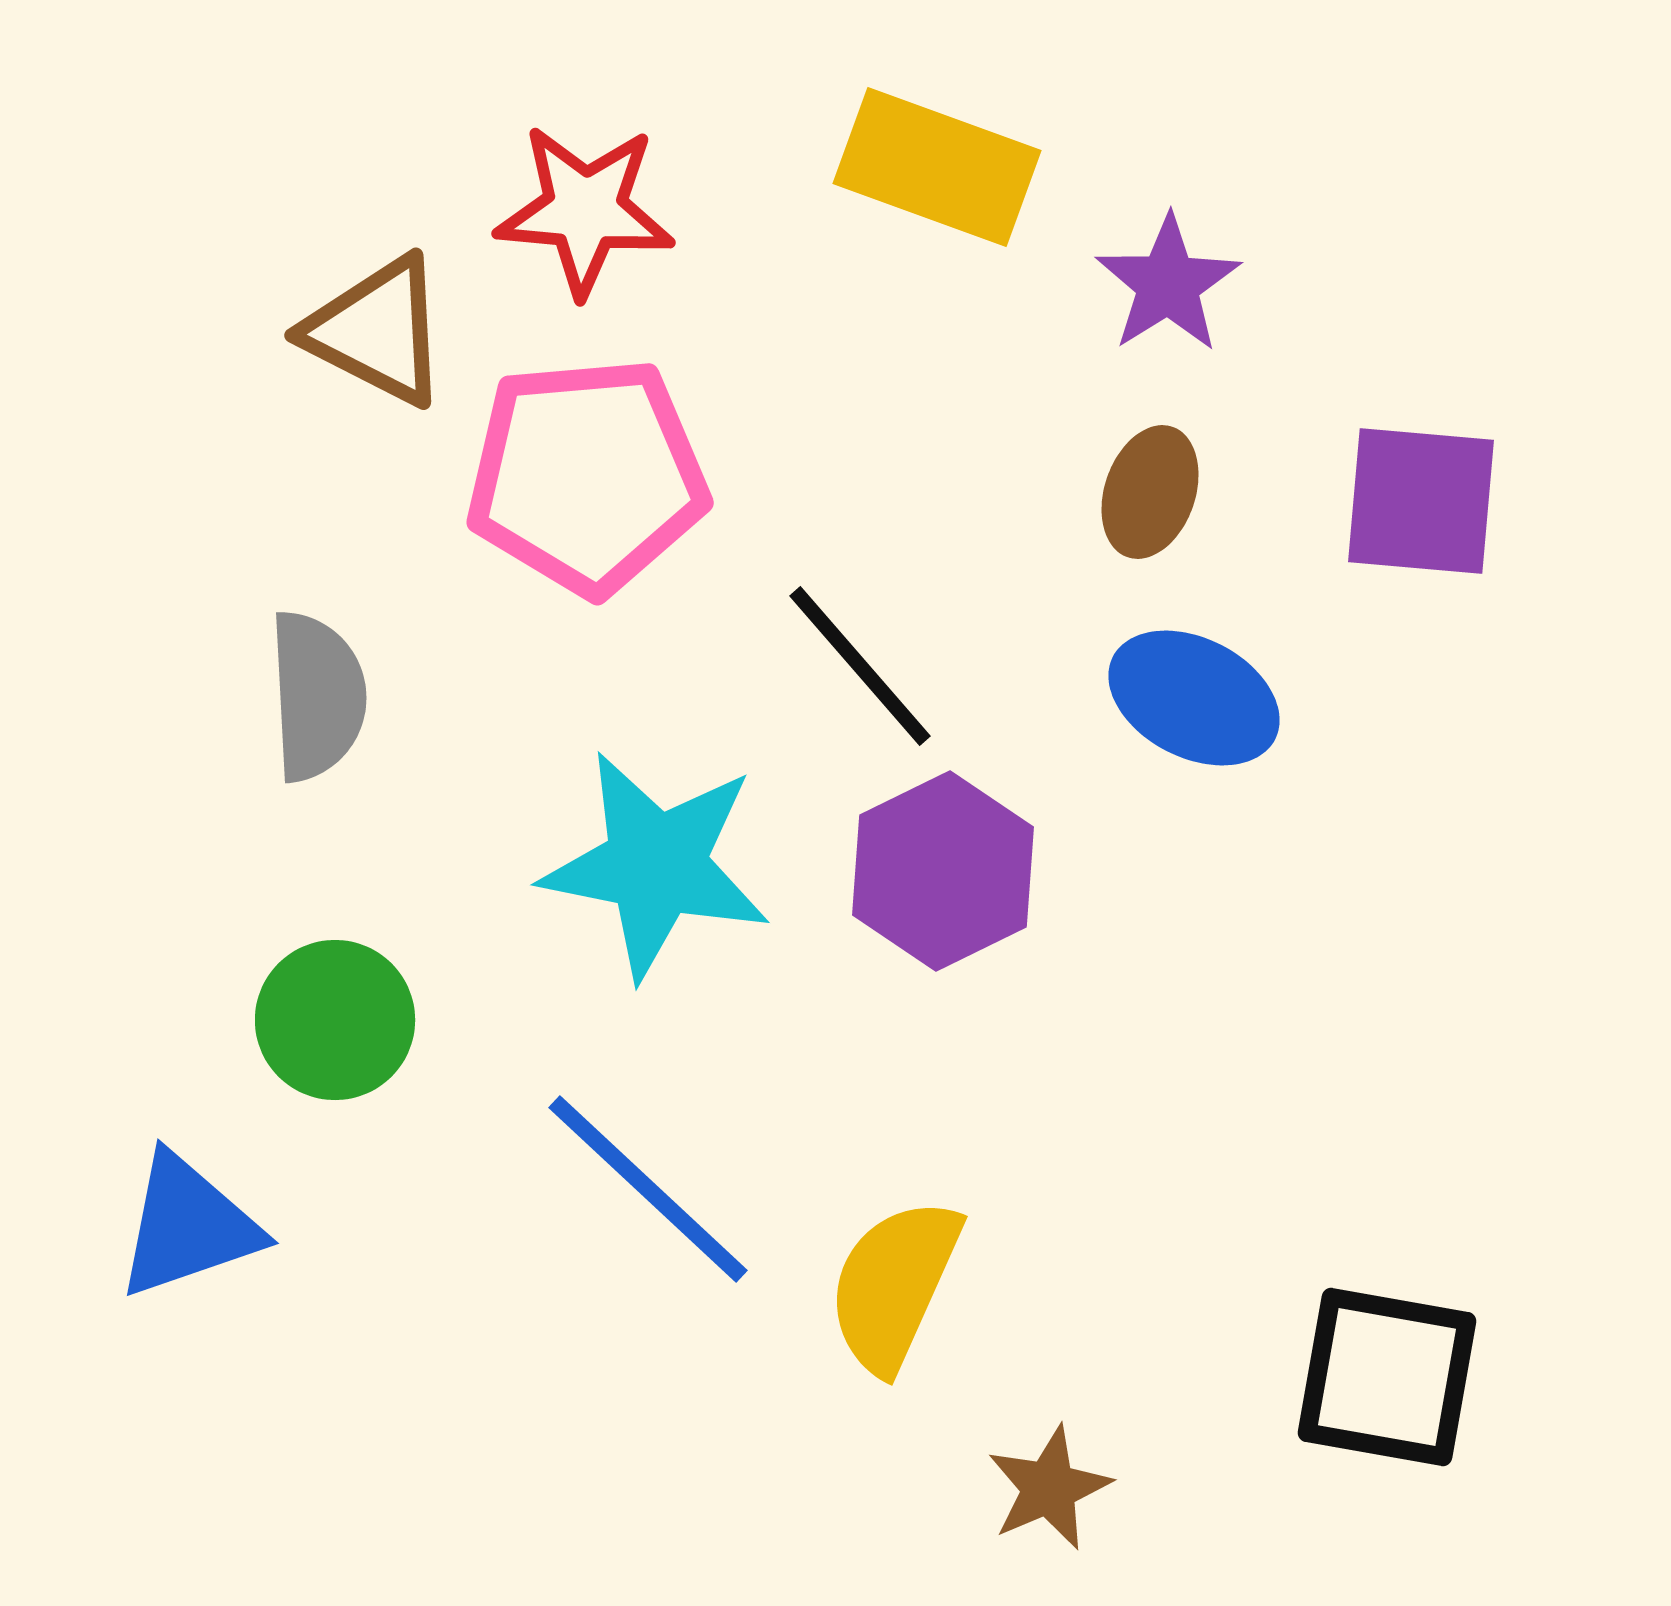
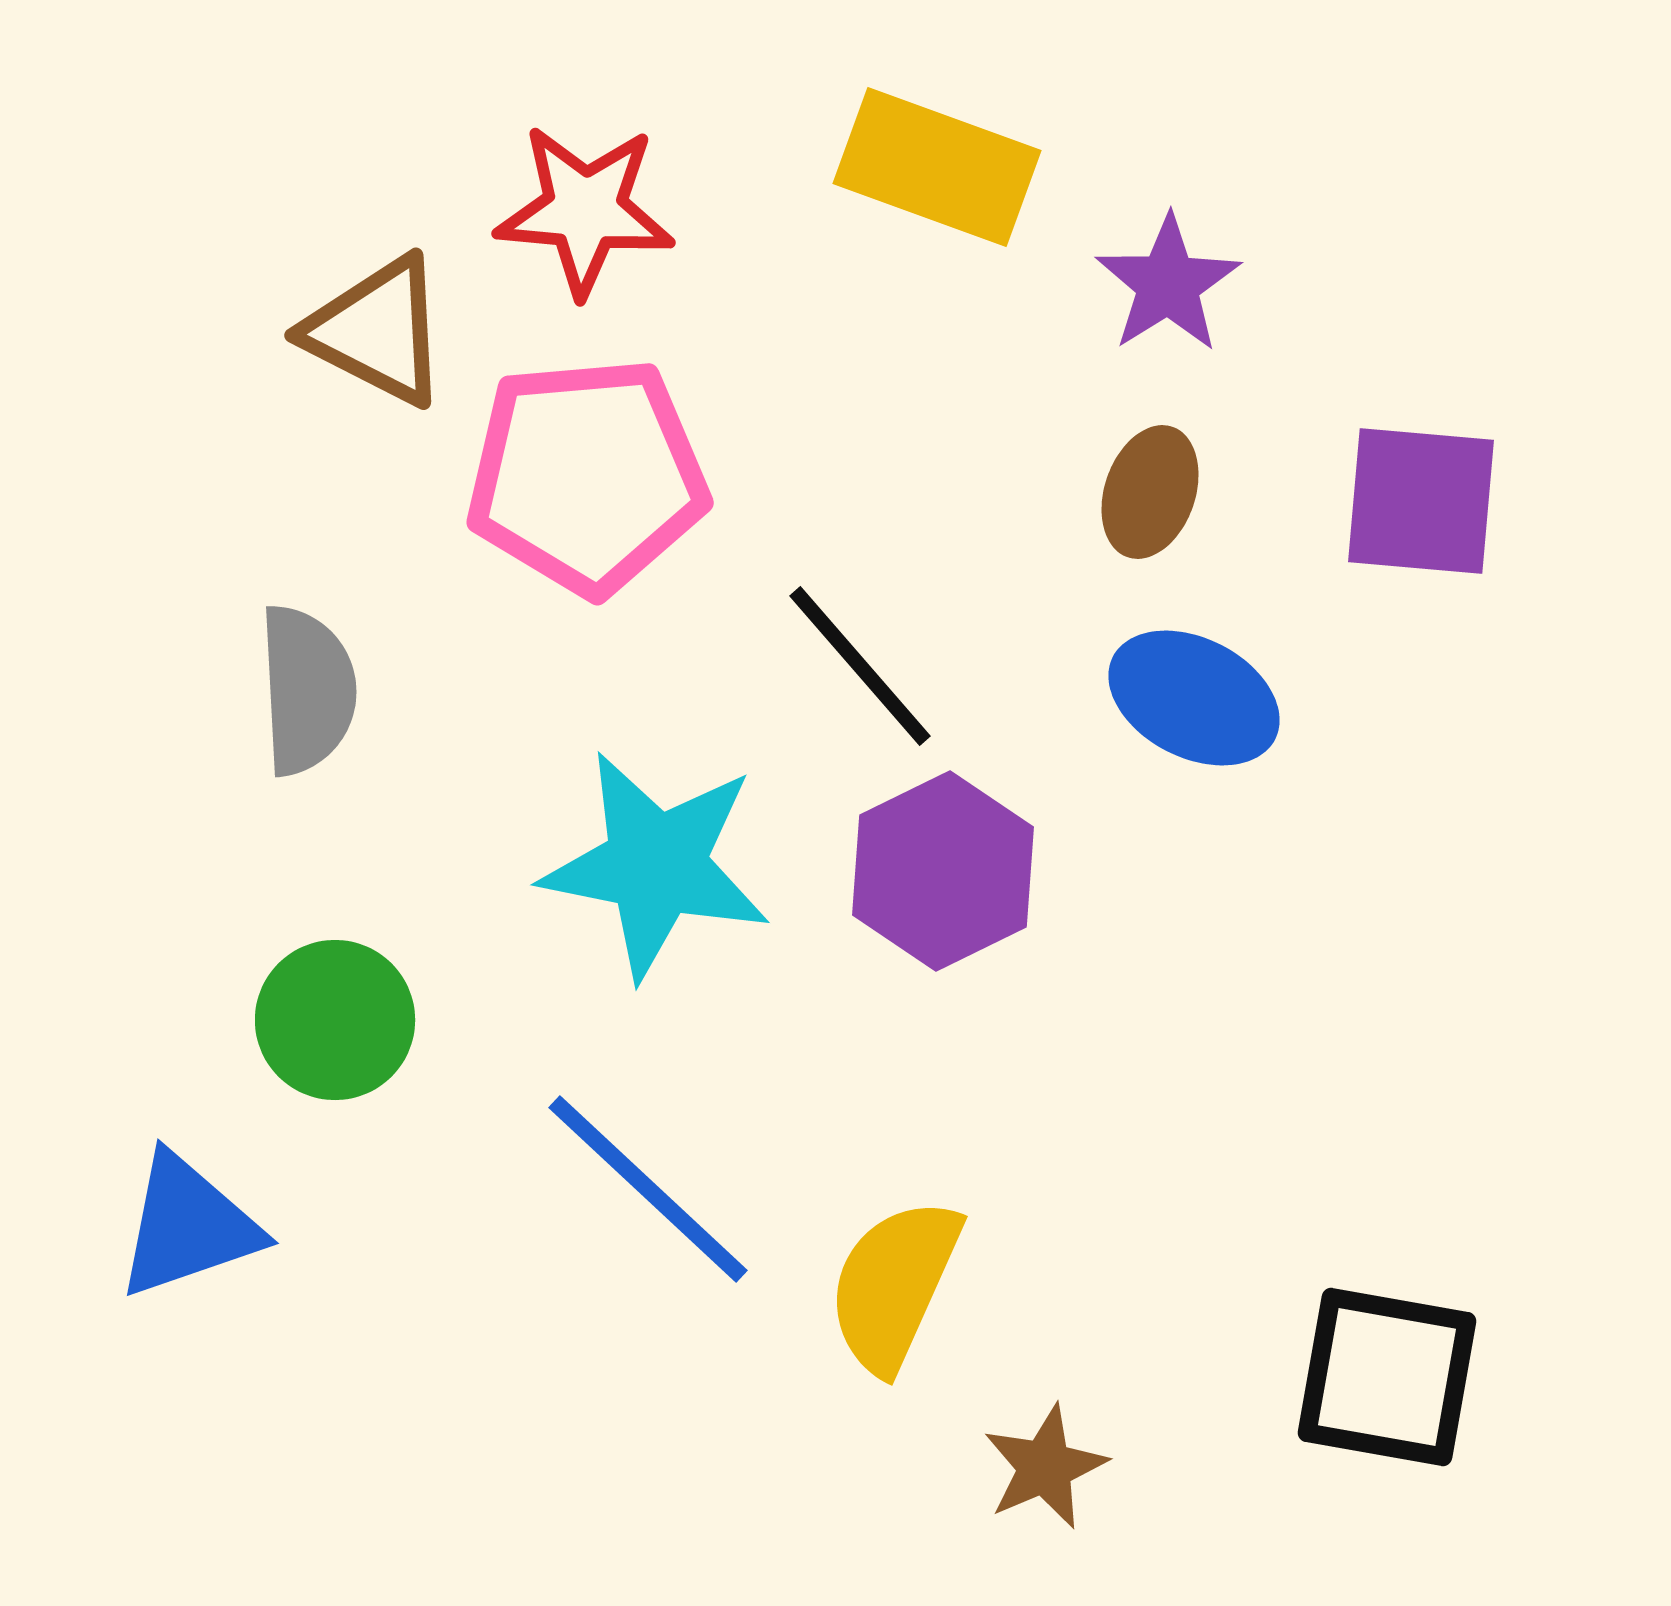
gray semicircle: moved 10 px left, 6 px up
brown star: moved 4 px left, 21 px up
